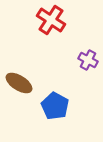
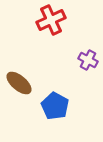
red cross: rotated 32 degrees clockwise
brown ellipse: rotated 8 degrees clockwise
